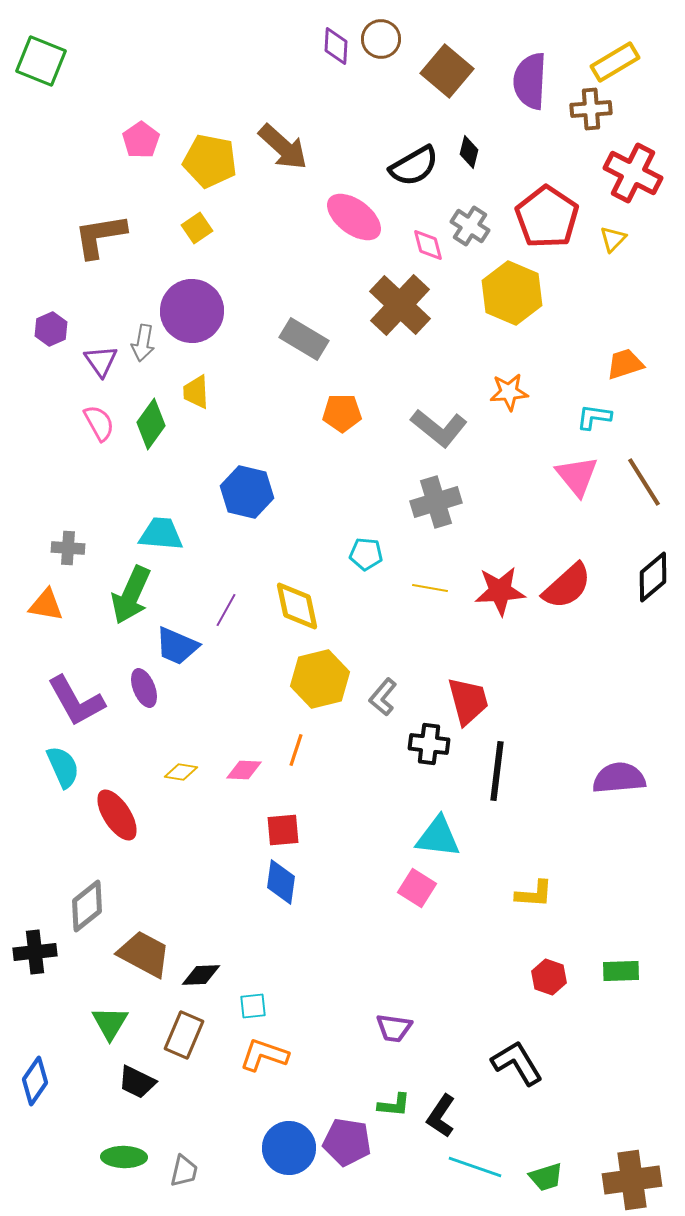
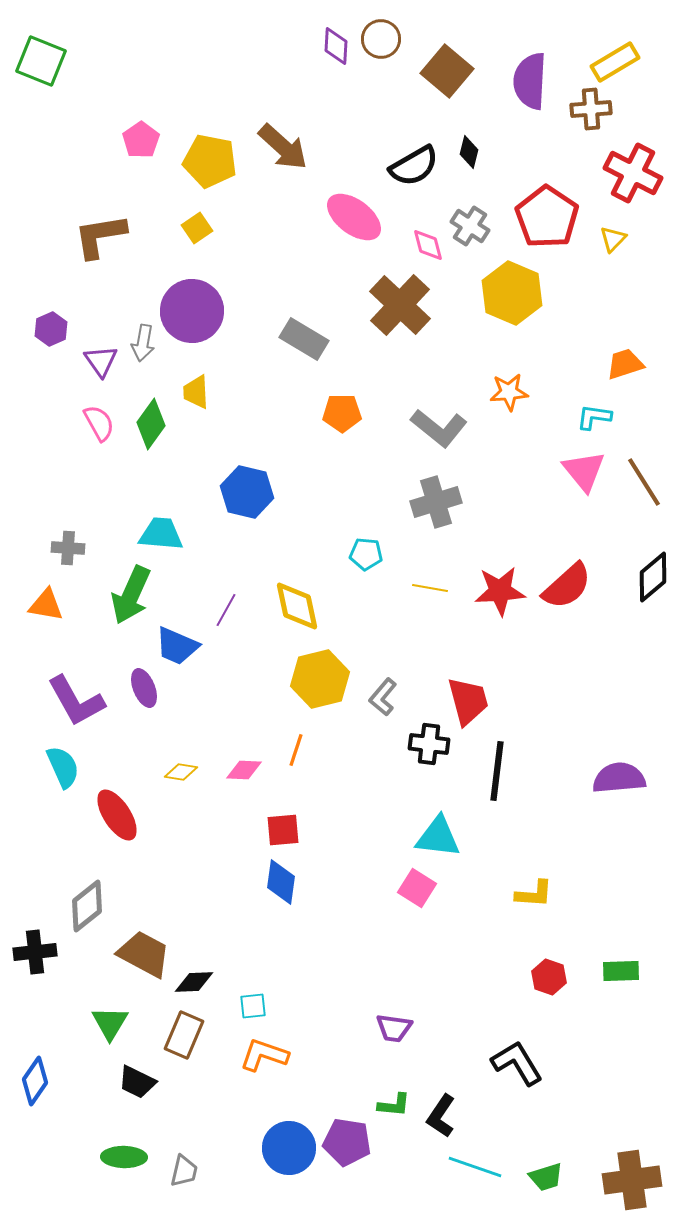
pink triangle at (577, 476): moved 7 px right, 5 px up
black diamond at (201, 975): moved 7 px left, 7 px down
